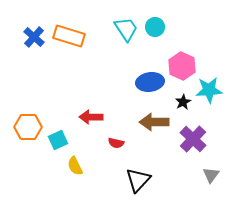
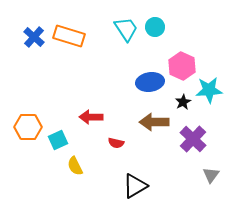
black triangle: moved 3 px left, 6 px down; rotated 16 degrees clockwise
